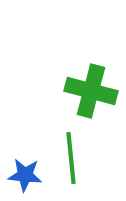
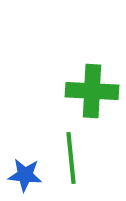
green cross: moved 1 px right; rotated 12 degrees counterclockwise
